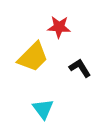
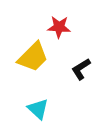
black L-shape: moved 1 px right, 1 px down; rotated 90 degrees counterclockwise
cyan triangle: moved 5 px left; rotated 10 degrees counterclockwise
